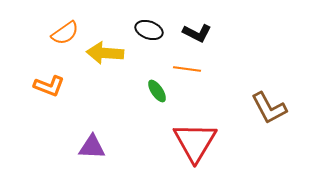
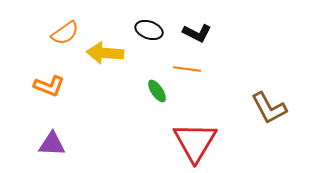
purple triangle: moved 40 px left, 3 px up
